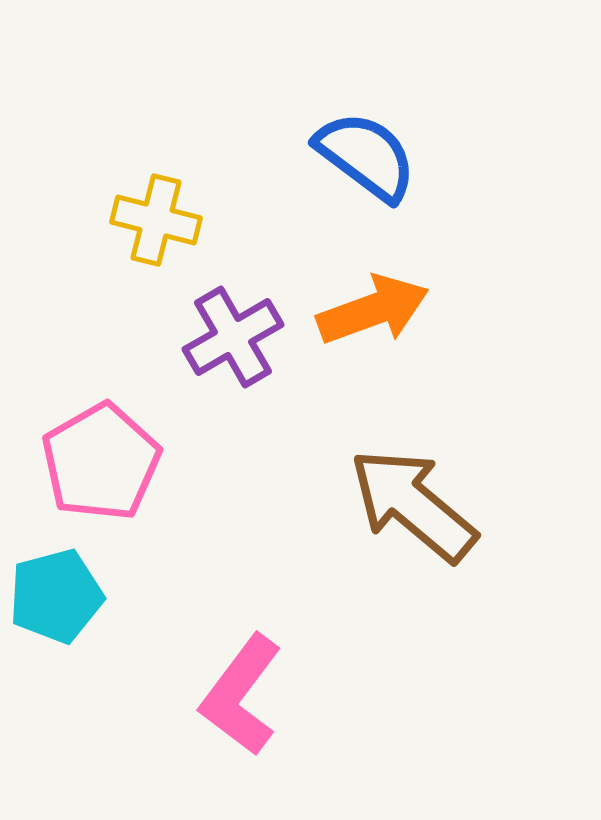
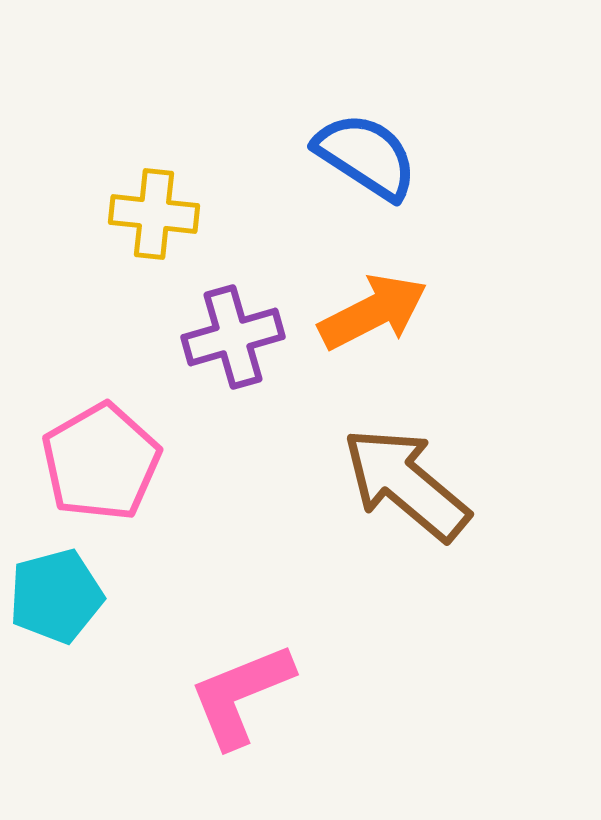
blue semicircle: rotated 4 degrees counterclockwise
yellow cross: moved 2 px left, 6 px up; rotated 8 degrees counterclockwise
orange arrow: moved 2 px down; rotated 7 degrees counterclockwise
purple cross: rotated 14 degrees clockwise
brown arrow: moved 7 px left, 21 px up
pink L-shape: rotated 31 degrees clockwise
